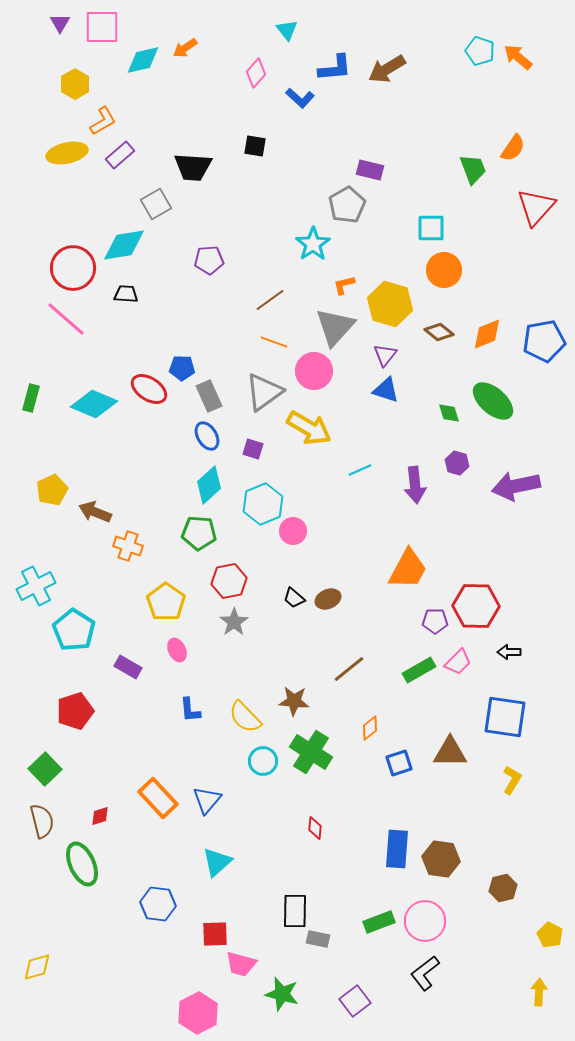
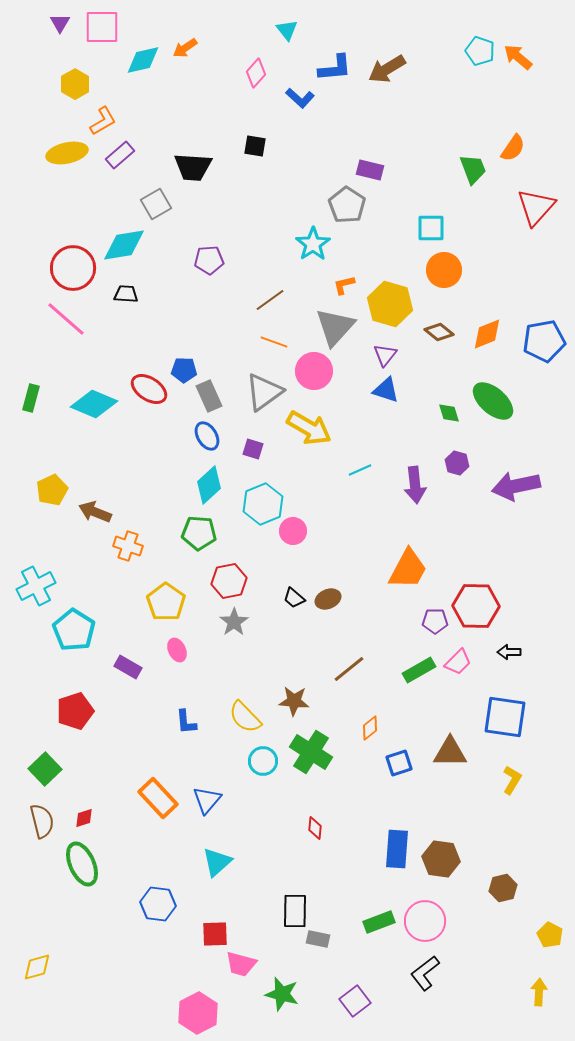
gray pentagon at (347, 205): rotated 9 degrees counterclockwise
blue pentagon at (182, 368): moved 2 px right, 2 px down
blue L-shape at (190, 710): moved 4 px left, 12 px down
red diamond at (100, 816): moved 16 px left, 2 px down
